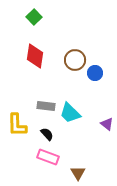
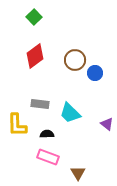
red diamond: rotated 45 degrees clockwise
gray rectangle: moved 6 px left, 2 px up
black semicircle: rotated 48 degrees counterclockwise
